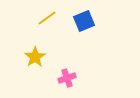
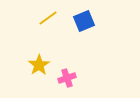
yellow line: moved 1 px right
yellow star: moved 4 px right, 8 px down
